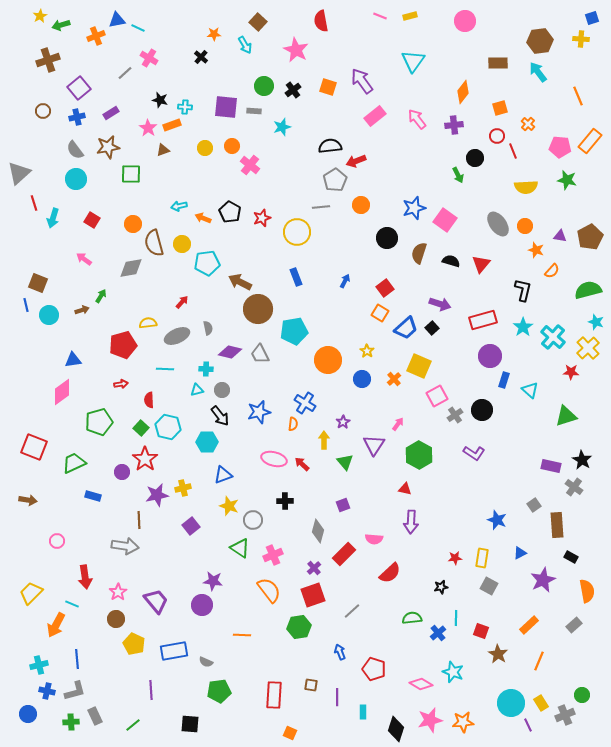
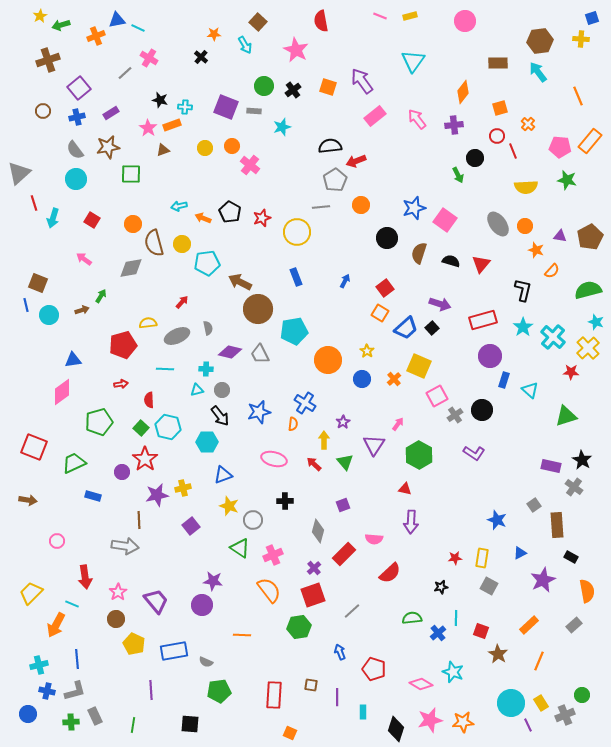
purple square at (226, 107): rotated 15 degrees clockwise
red arrow at (302, 464): moved 12 px right
green line at (133, 725): rotated 42 degrees counterclockwise
